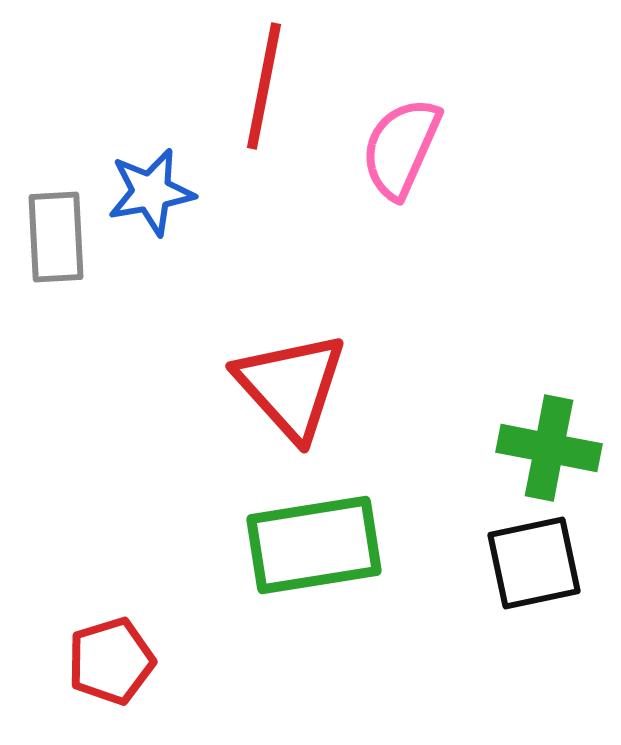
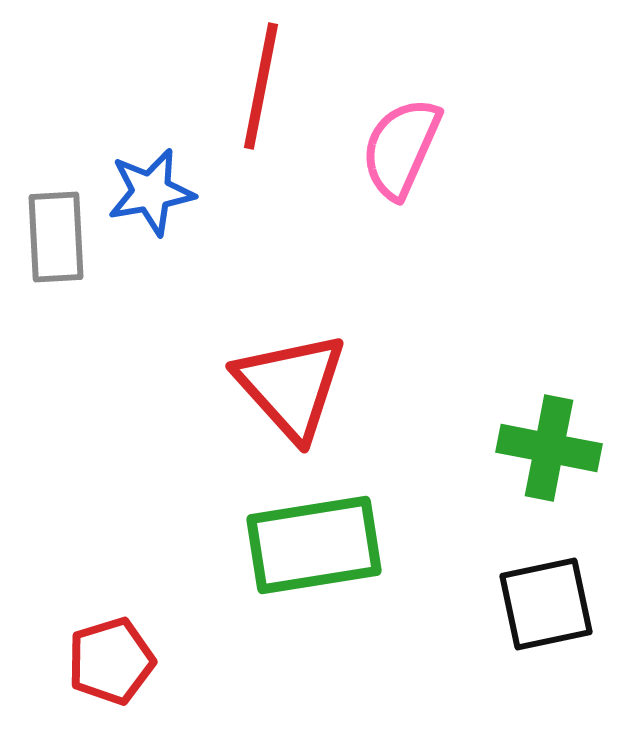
red line: moved 3 px left
black square: moved 12 px right, 41 px down
